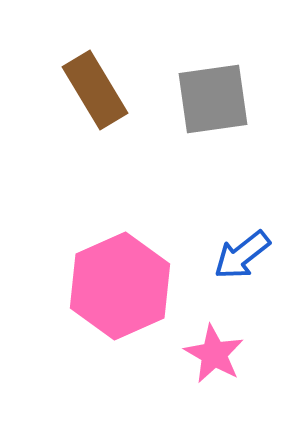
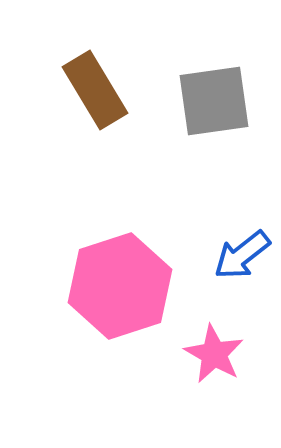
gray square: moved 1 px right, 2 px down
pink hexagon: rotated 6 degrees clockwise
